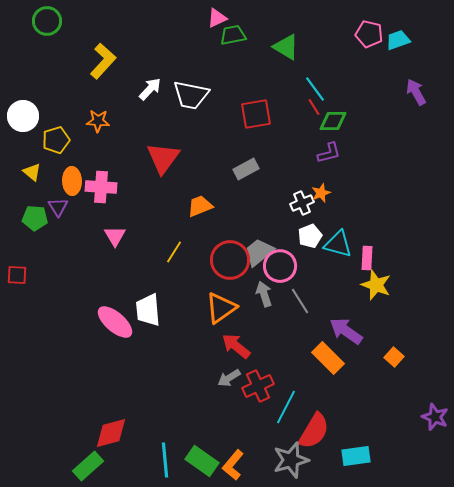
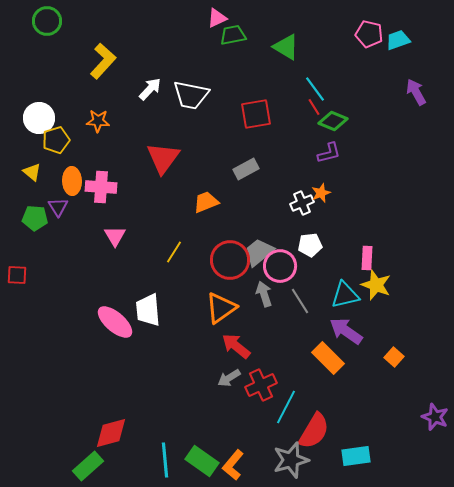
white circle at (23, 116): moved 16 px right, 2 px down
green diamond at (333, 121): rotated 24 degrees clockwise
orange trapezoid at (200, 206): moved 6 px right, 4 px up
white pentagon at (310, 236): moved 9 px down; rotated 15 degrees clockwise
cyan triangle at (338, 244): moved 7 px right, 51 px down; rotated 28 degrees counterclockwise
red cross at (258, 386): moved 3 px right, 1 px up
